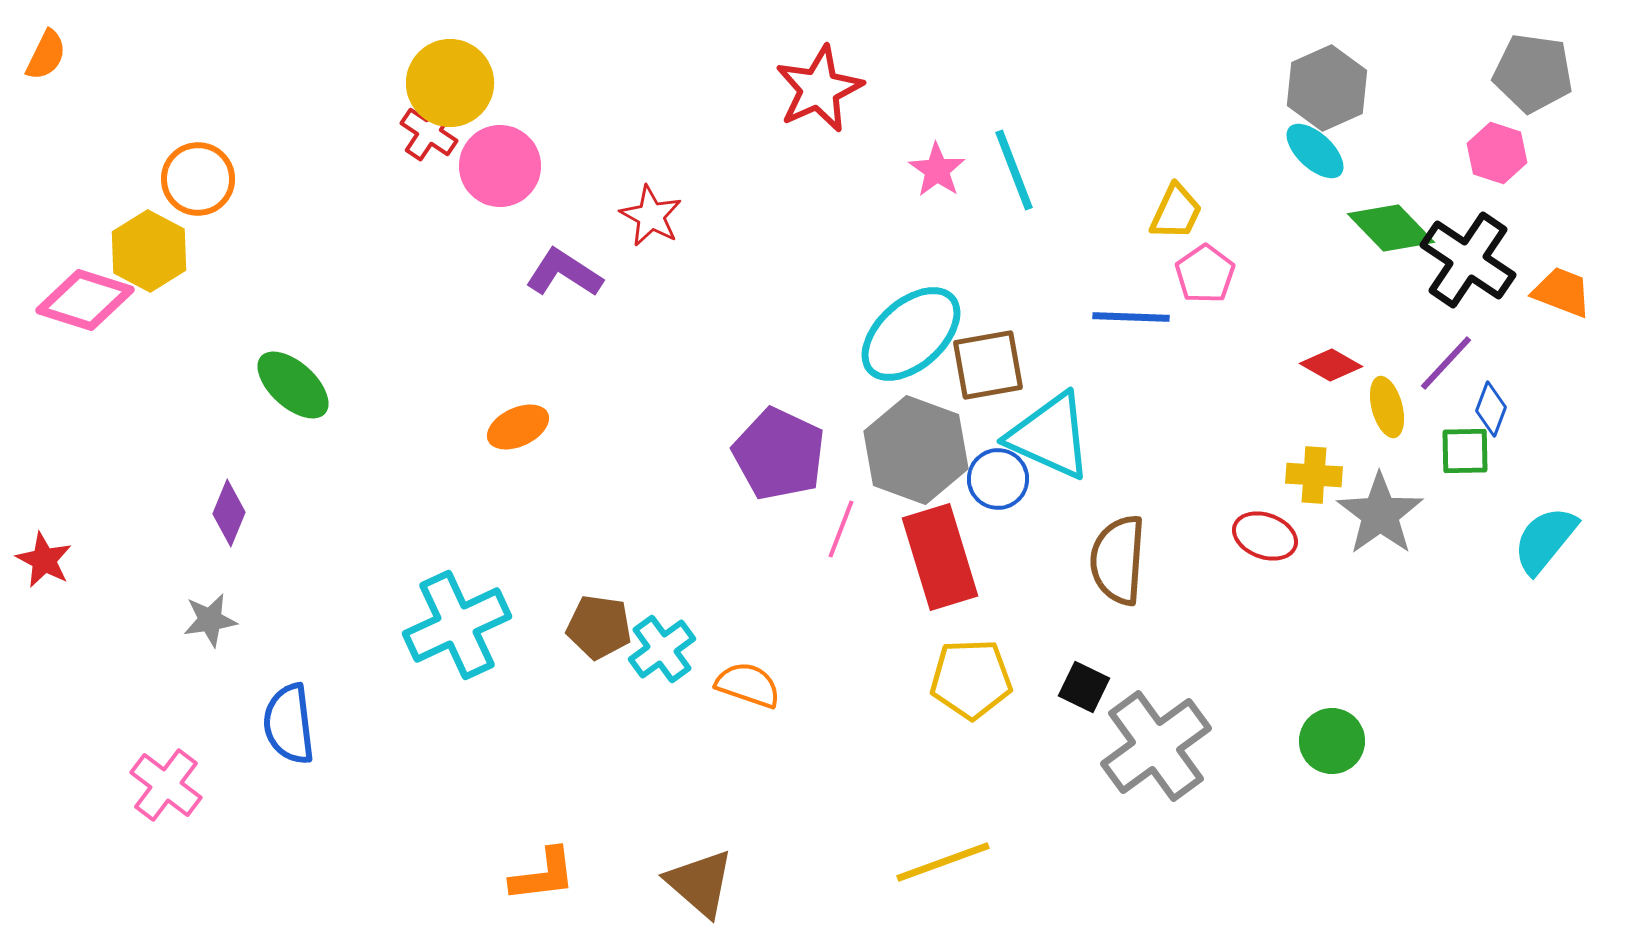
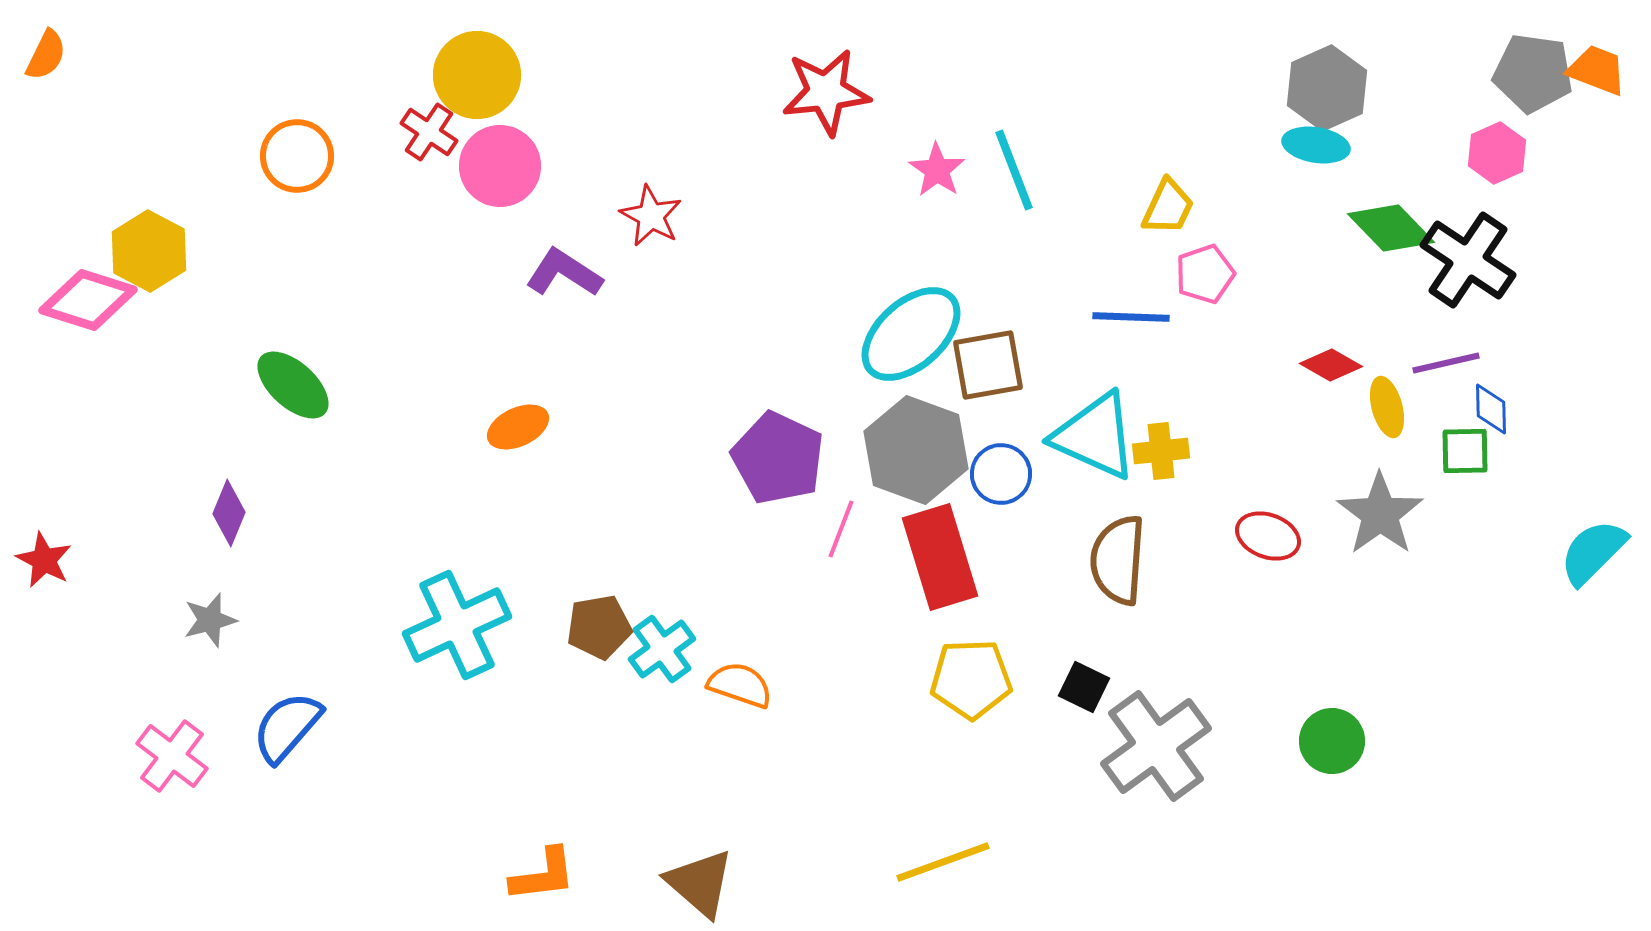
yellow circle at (450, 83): moved 27 px right, 8 px up
red star at (819, 89): moved 7 px right, 3 px down; rotated 18 degrees clockwise
cyan ellipse at (1315, 151): moved 1 px right, 6 px up; rotated 34 degrees counterclockwise
pink hexagon at (1497, 153): rotated 18 degrees clockwise
orange circle at (198, 179): moved 99 px right, 23 px up
yellow trapezoid at (1176, 212): moved 8 px left, 5 px up
pink pentagon at (1205, 274): rotated 16 degrees clockwise
orange trapezoid at (1562, 292): moved 35 px right, 222 px up
pink diamond at (85, 300): moved 3 px right
purple line at (1446, 363): rotated 34 degrees clockwise
blue diamond at (1491, 409): rotated 22 degrees counterclockwise
cyan triangle at (1050, 436): moved 45 px right
purple pentagon at (779, 454): moved 1 px left, 4 px down
yellow cross at (1314, 475): moved 153 px left, 24 px up; rotated 10 degrees counterclockwise
blue circle at (998, 479): moved 3 px right, 5 px up
red ellipse at (1265, 536): moved 3 px right
cyan semicircle at (1545, 540): moved 48 px right, 12 px down; rotated 6 degrees clockwise
gray star at (210, 620): rotated 6 degrees counterclockwise
brown pentagon at (599, 627): rotated 18 degrees counterclockwise
orange semicircle at (748, 685): moved 8 px left
blue semicircle at (289, 724): moved 2 px left, 3 px down; rotated 48 degrees clockwise
pink cross at (166, 785): moved 6 px right, 29 px up
